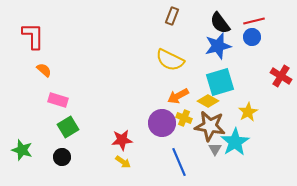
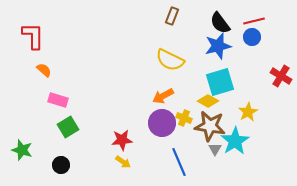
orange arrow: moved 15 px left
cyan star: moved 1 px up
black circle: moved 1 px left, 8 px down
